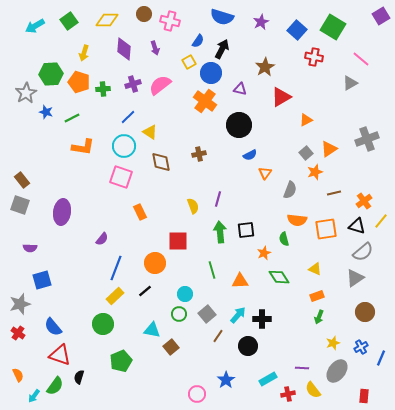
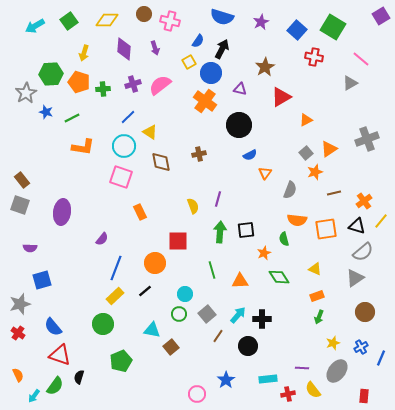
green arrow at (220, 232): rotated 10 degrees clockwise
cyan rectangle at (268, 379): rotated 24 degrees clockwise
